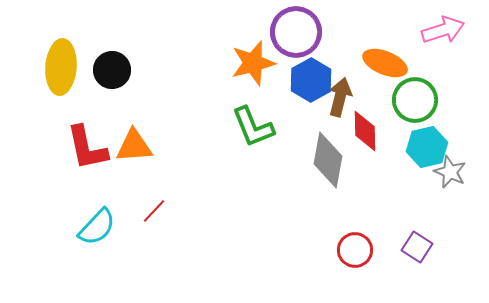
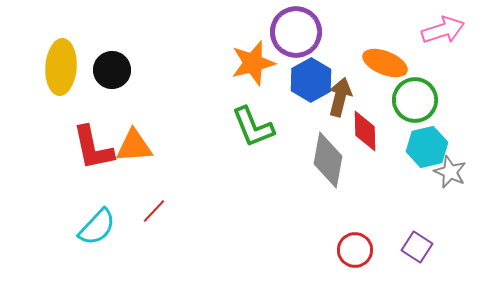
red L-shape: moved 6 px right
